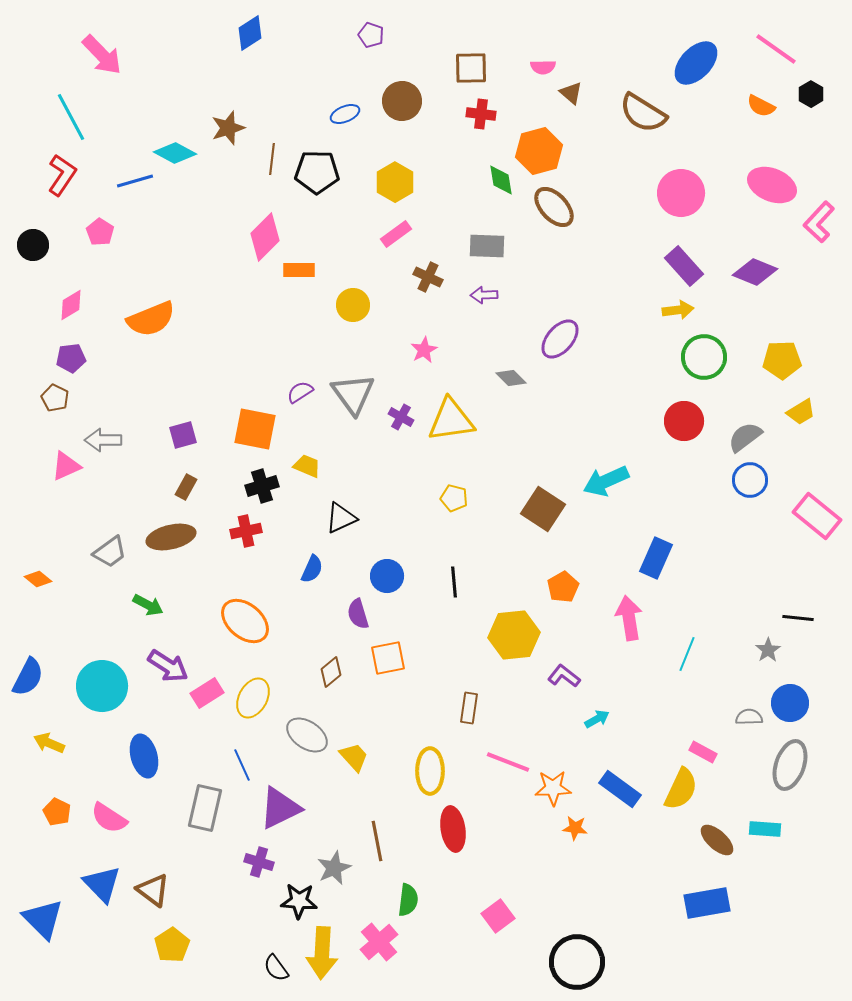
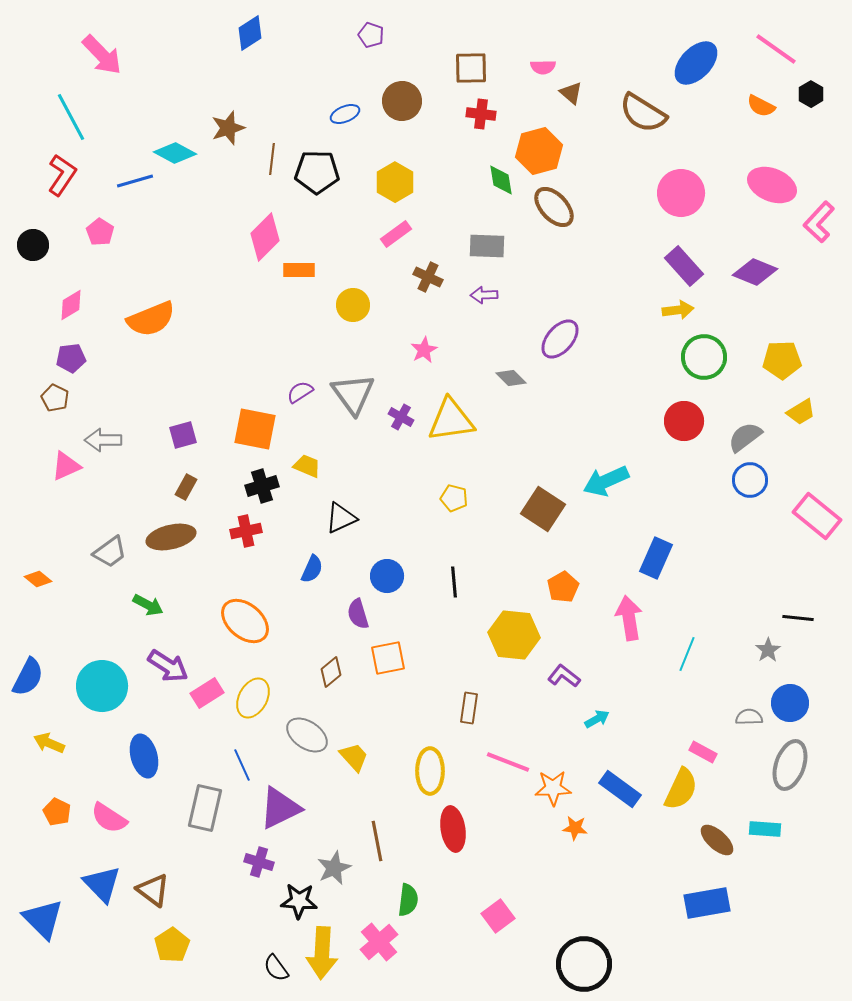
yellow hexagon at (514, 635): rotated 12 degrees clockwise
black circle at (577, 962): moved 7 px right, 2 px down
